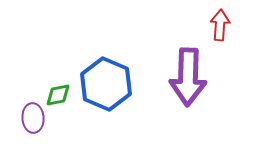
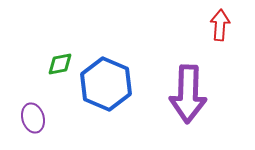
purple arrow: moved 17 px down
green diamond: moved 2 px right, 31 px up
purple ellipse: rotated 12 degrees counterclockwise
